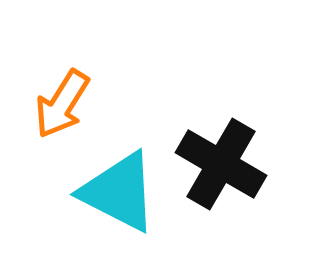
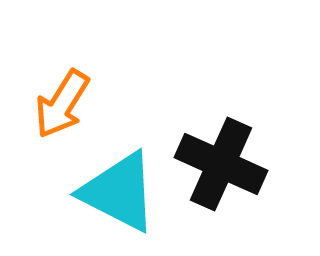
black cross: rotated 6 degrees counterclockwise
